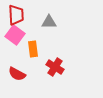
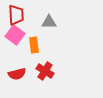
orange rectangle: moved 1 px right, 4 px up
red cross: moved 10 px left, 4 px down
red semicircle: rotated 42 degrees counterclockwise
